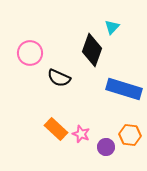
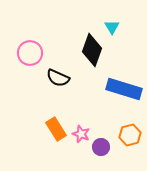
cyan triangle: rotated 14 degrees counterclockwise
black semicircle: moved 1 px left
orange rectangle: rotated 15 degrees clockwise
orange hexagon: rotated 20 degrees counterclockwise
purple circle: moved 5 px left
